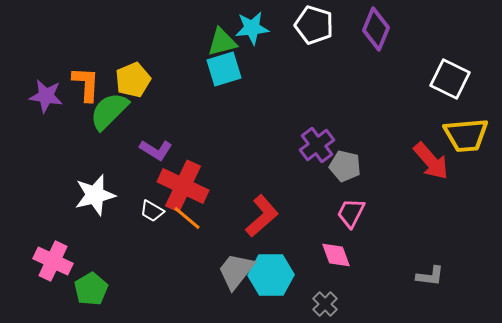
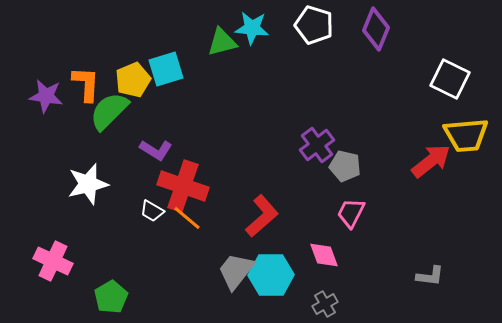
cyan star: rotated 12 degrees clockwise
cyan square: moved 58 px left
red arrow: rotated 87 degrees counterclockwise
red cross: rotated 6 degrees counterclockwise
white star: moved 7 px left, 11 px up
pink diamond: moved 12 px left
green pentagon: moved 20 px right, 8 px down
gray cross: rotated 15 degrees clockwise
